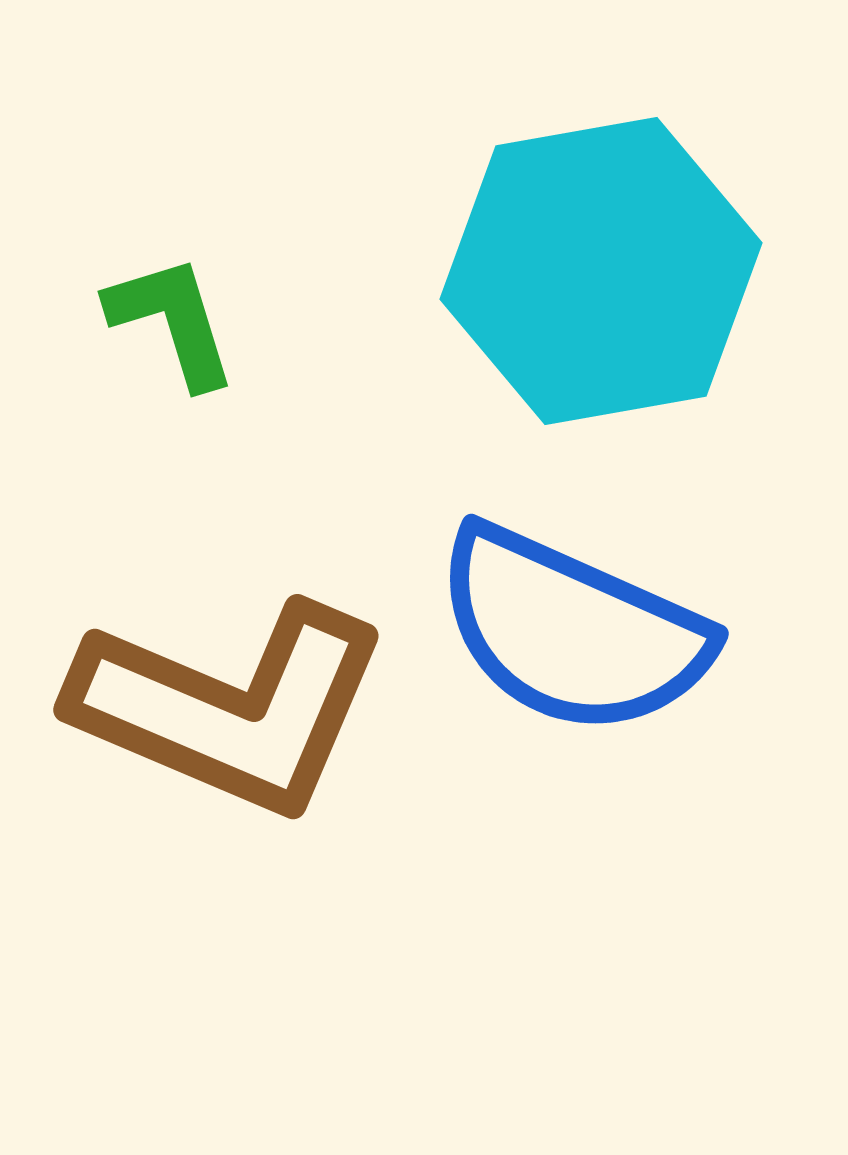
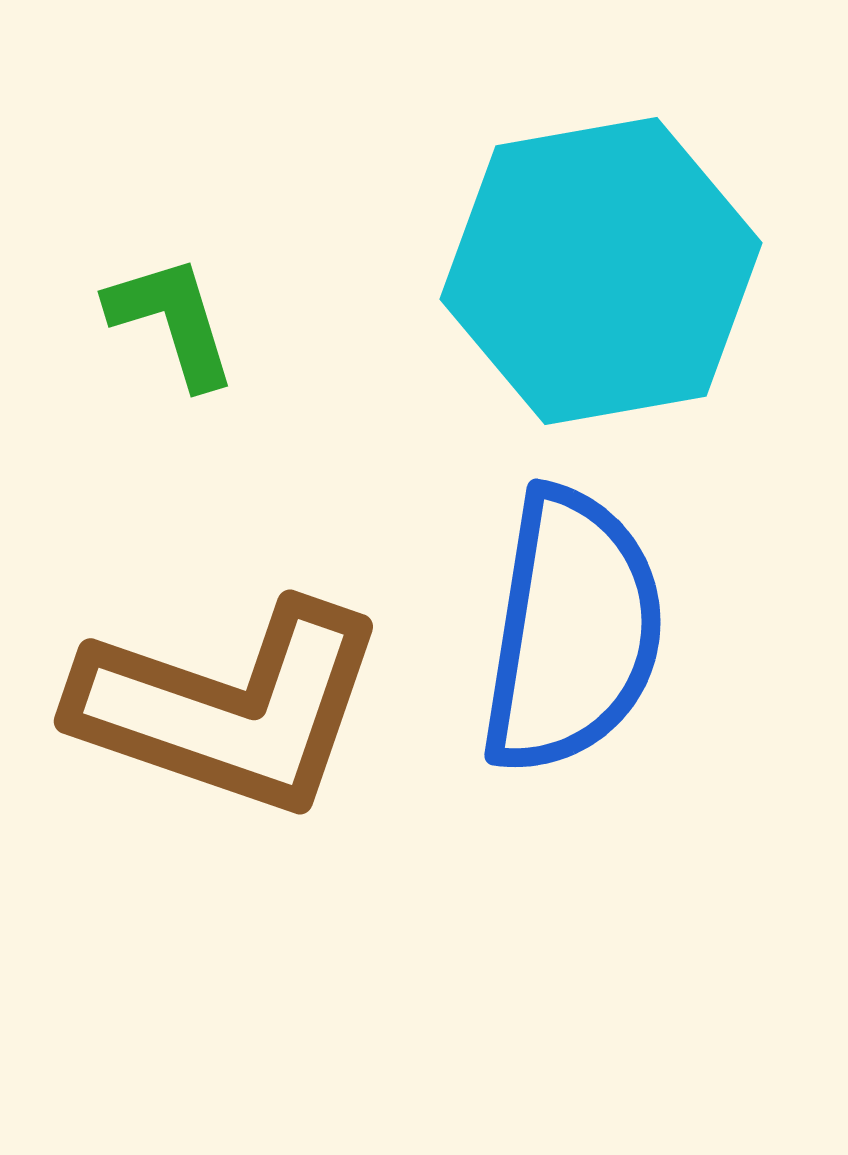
blue semicircle: rotated 105 degrees counterclockwise
brown L-shape: rotated 4 degrees counterclockwise
